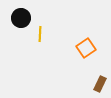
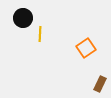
black circle: moved 2 px right
